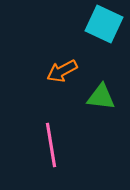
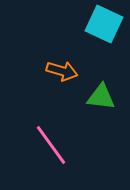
orange arrow: rotated 136 degrees counterclockwise
pink line: rotated 27 degrees counterclockwise
